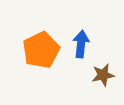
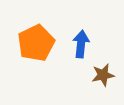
orange pentagon: moved 5 px left, 7 px up
